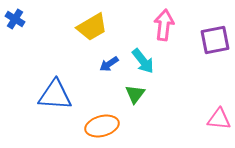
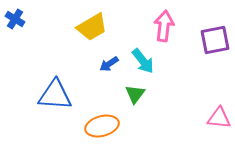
pink arrow: moved 1 px down
pink triangle: moved 1 px up
